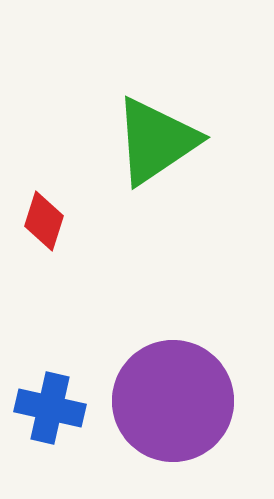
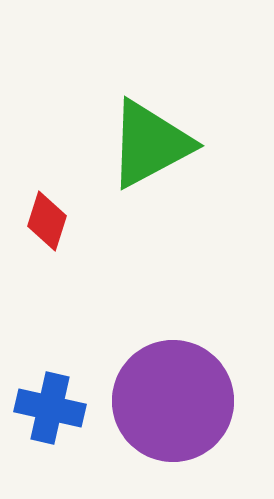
green triangle: moved 6 px left, 3 px down; rotated 6 degrees clockwise
red diamond: moved 3 px right
